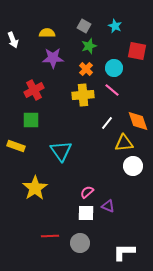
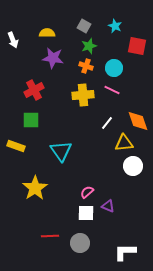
red square: moved 5 px up
purple star: rotated 10 degrees clockwise
orange cross: moved 3 px up; rotated 24 degrees counterclockwise
pink line: rotated 14 degrees counterclockwise
white L-shape: moved 1 px right
